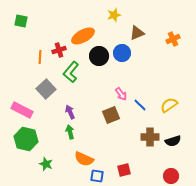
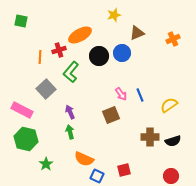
orange ellipse: moved 3 px left, 1 px up
blue line: moved 10 px up; rotated 24 degrees clockwise
green star: rotated 16 degrees clockwise
blue square: rotated 16 degrees clockwise
